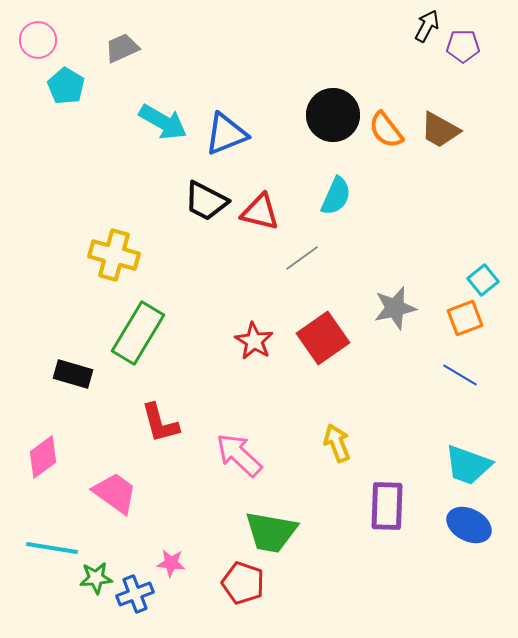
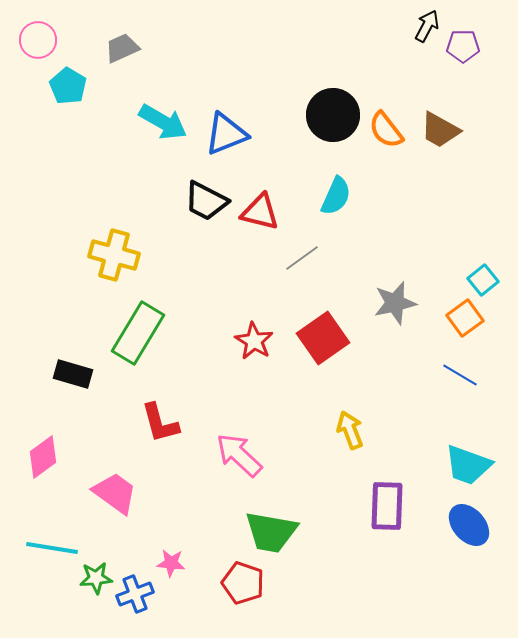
cyan pentagon: moved 2 px right
gray star: moved 5 px up
orange square: rotated 15 degrees counterclockwise
yellow arrow: moved 13 px right, 13 px up
blue ellipse: rotated 21 degrees clockwise
